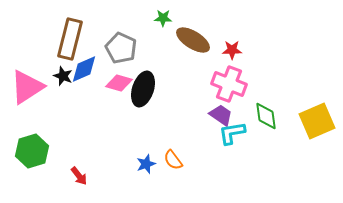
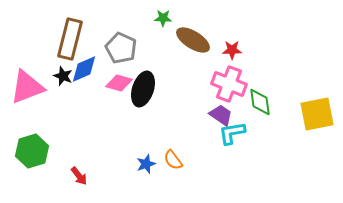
pink triangle: rotated 12 degrees clockwise
green diamond: moved 6 px left, 14 px up
yellow square: moved 7 px up; rotated 12 degrees clockwise
